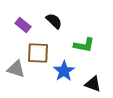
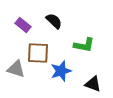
blue star: moved 3 px left; rotated 15 degrees clockwise
